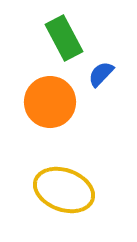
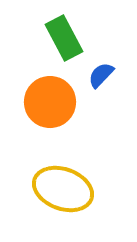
blue semicircle: moved 1 px down
yellow ellipse: moved 1 px left, 1 px up
